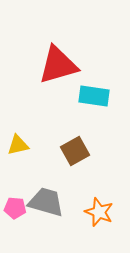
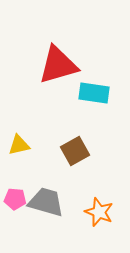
cyan rectangle: moved 3 px up
yellow triangle: moved 1 px right
pink pentagon: moved 9 px up
